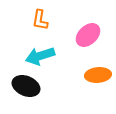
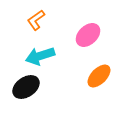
orange L-shape: moved 4 px left; rotated 45 degrees clockwise
orange ellipse: moved 1 px right, 1 px down; rotated 40 degrees counterclockwise
black ellipse: moved 1 px down; rotated 56 degrees counterclockwise
